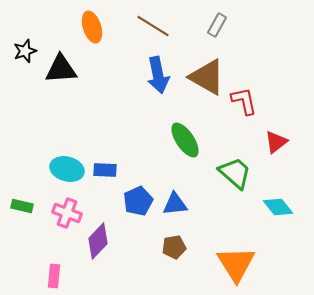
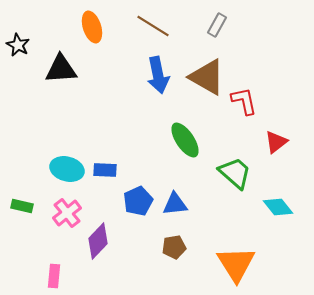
black star: moved 7 px left, 6 px up; rotated 25 degrees counterclockwise
pink cross: rotated 32 degrees clockwise
